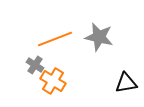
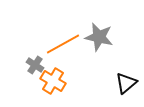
orange line: moved 8 px right, 5 px down; rotated 8 degrees counterclockwise
black triangle: rotated 30 degrees counterclockwise
